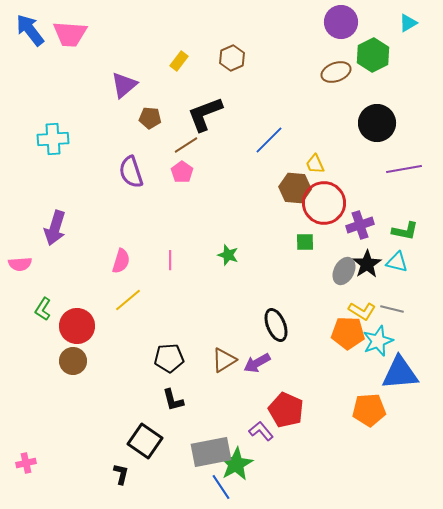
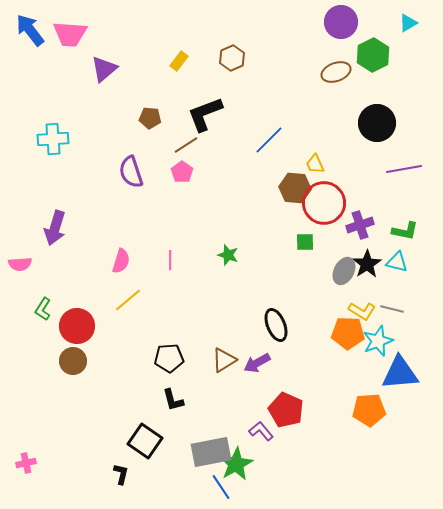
purple triangle at (124, 85): moved 20 px left, 16 px up
